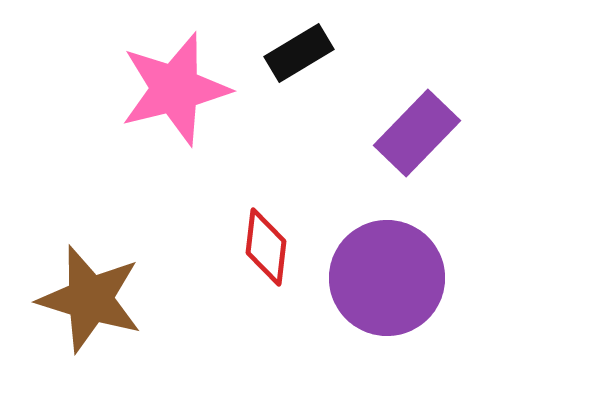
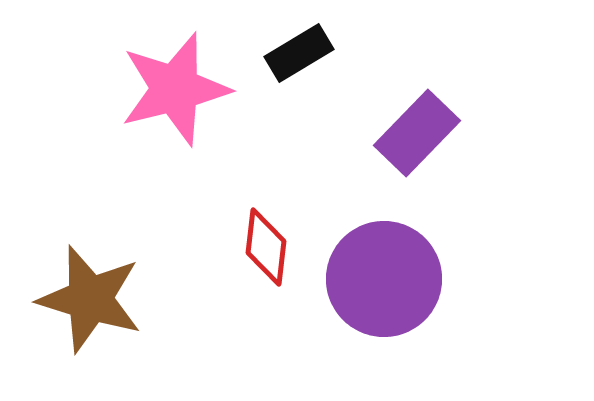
purple circle: moved 3 px left, 1 px down
